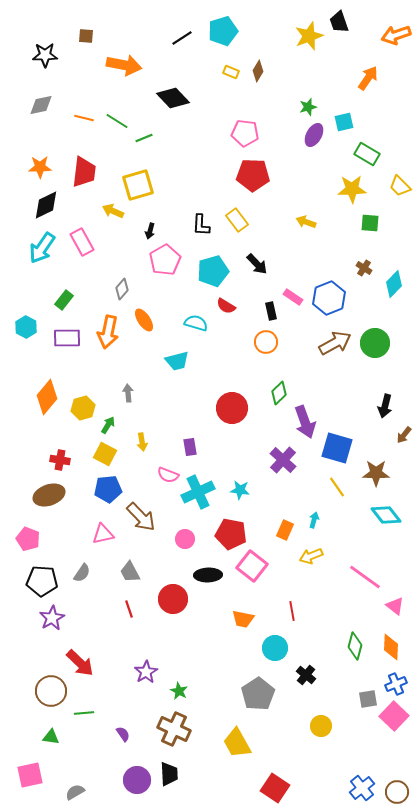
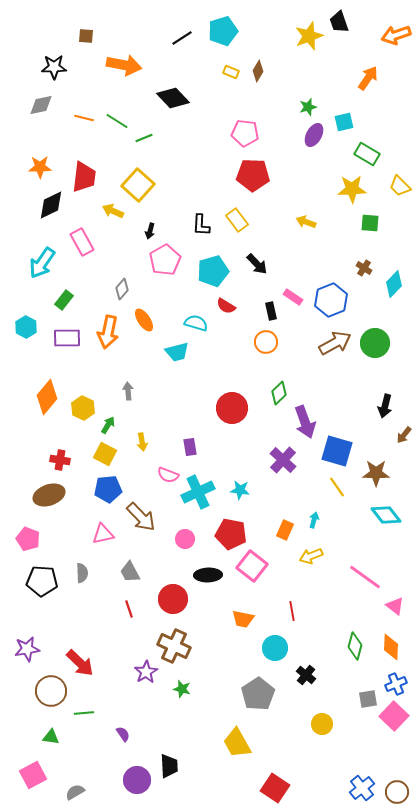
black star at (45, 55): moved 9 px right, 12 px down
red trapezoid at (84, 172): moved 5 px down
yellow square at (138, 185): rotated 32 degrees counterclockwise
black diamond at (46, 205): moved 5 px right
cyan arrow at (42, 248): moved 15 px down
blue hexagon at (329, 298): moved 2 px right, 2 px down
cyan trapezoid at (177, 361): moved 9 px up
gray arrow at (128, 393): moved 2 px up
yellow hexagon at (83, 408): rotated 20 degrees counterclockwise
blue square at (337, 448): moved 3 px down
gray semicircle at (82, 573): rotated 36 degrees counterclockwise
purple star at (52, 618): moved 25 px left, 31 px down; rotated 20 degrees clockwise
green star at (179, 691): moved 3 px right, 2 px up; rotated 12 degrees counterclockwise
yellow circle at (321, 726): moved 1 px right, 2 px up
brown cross at (174, 729): moved 83 px up
black trapezoid at (169, 774): moved 8 px up
pink square at (30, 775): moved 3 px right; rotated 16 degrees counterclockwise
